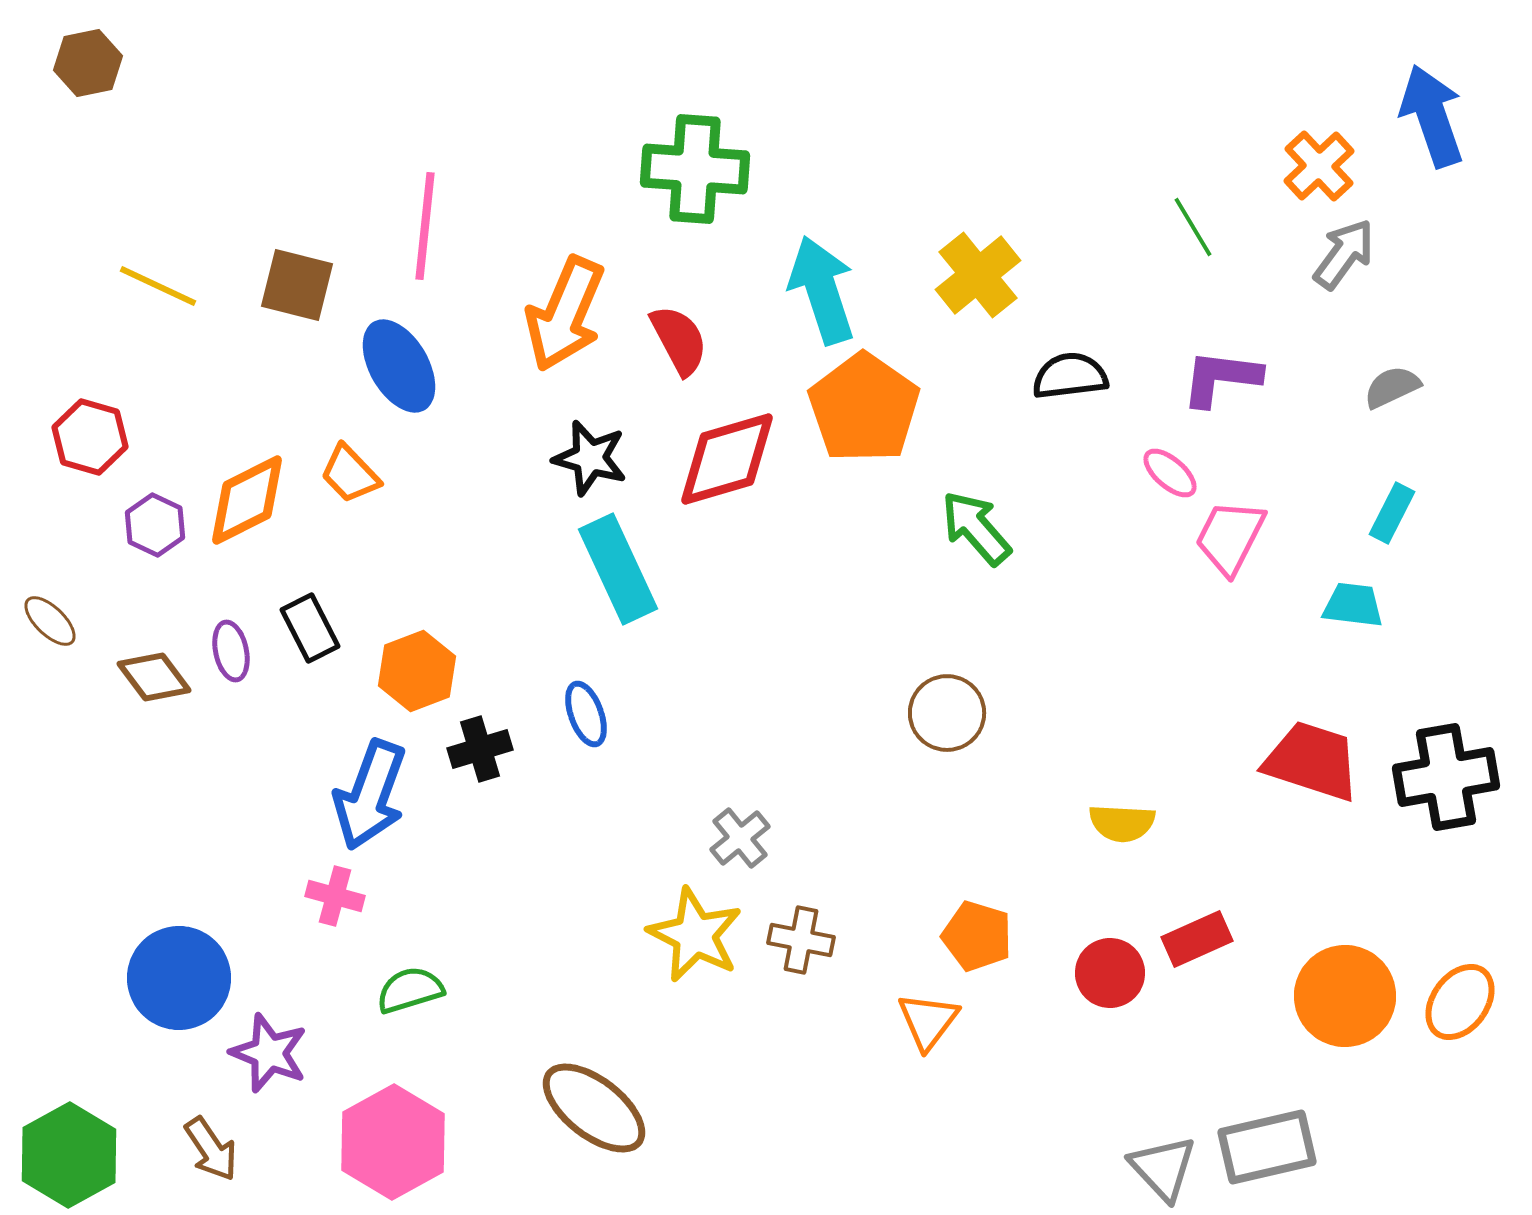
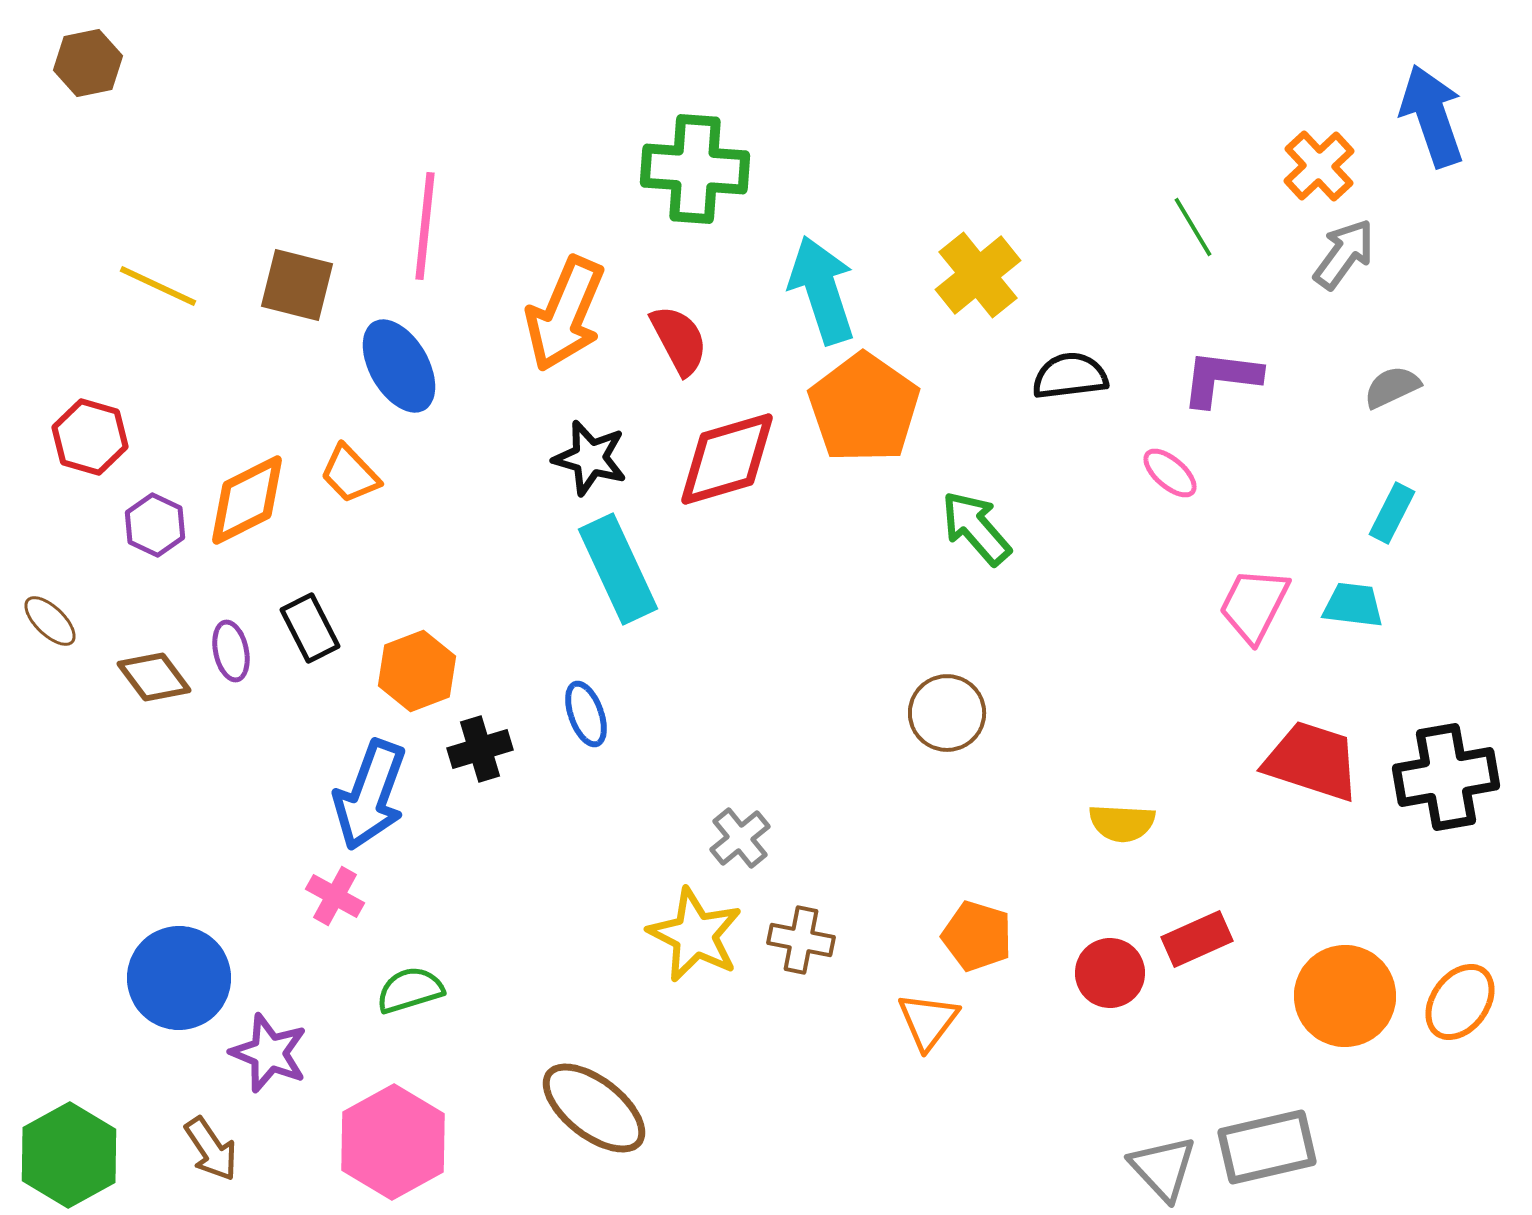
pink trapezoid at (1230, 537): moved 24 px right, 68 px down
pink cross at (335, 896): rotated 14 degrees clockwise
